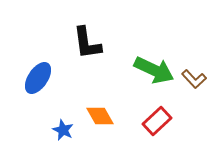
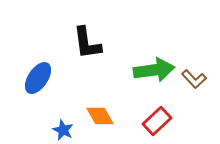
green arrow: rotated 33 degrees counterclockwise
